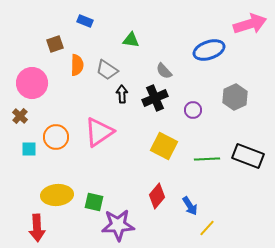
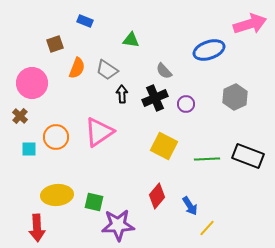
orange semicircle: moved 3 px down; rotated 20 degrees clockwise
purple circle: moved 7 px left, 6 px up
